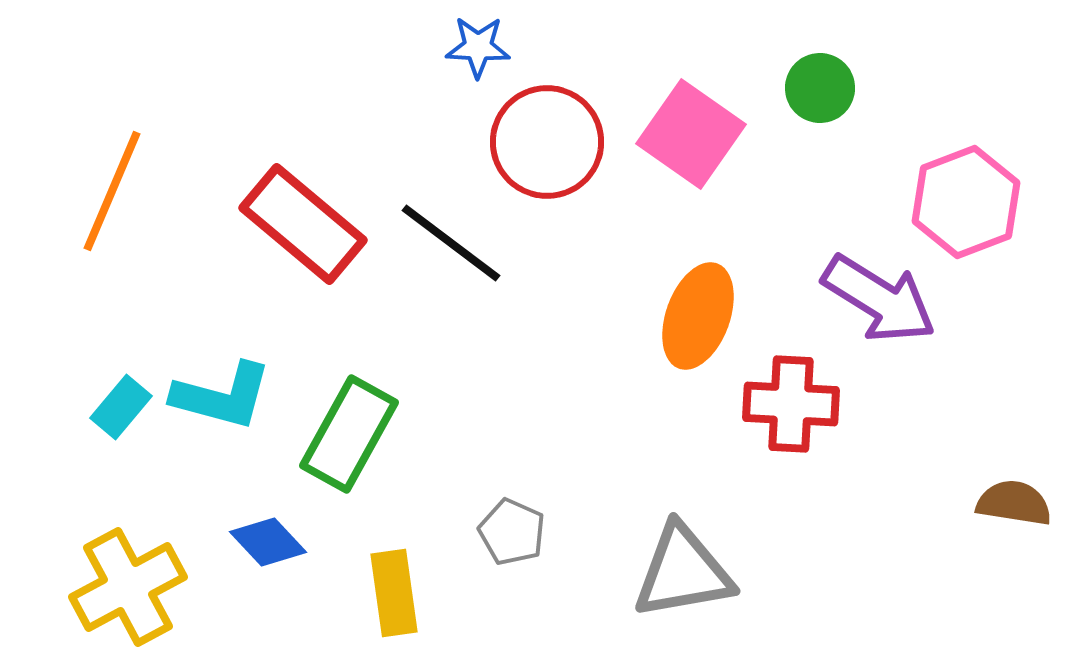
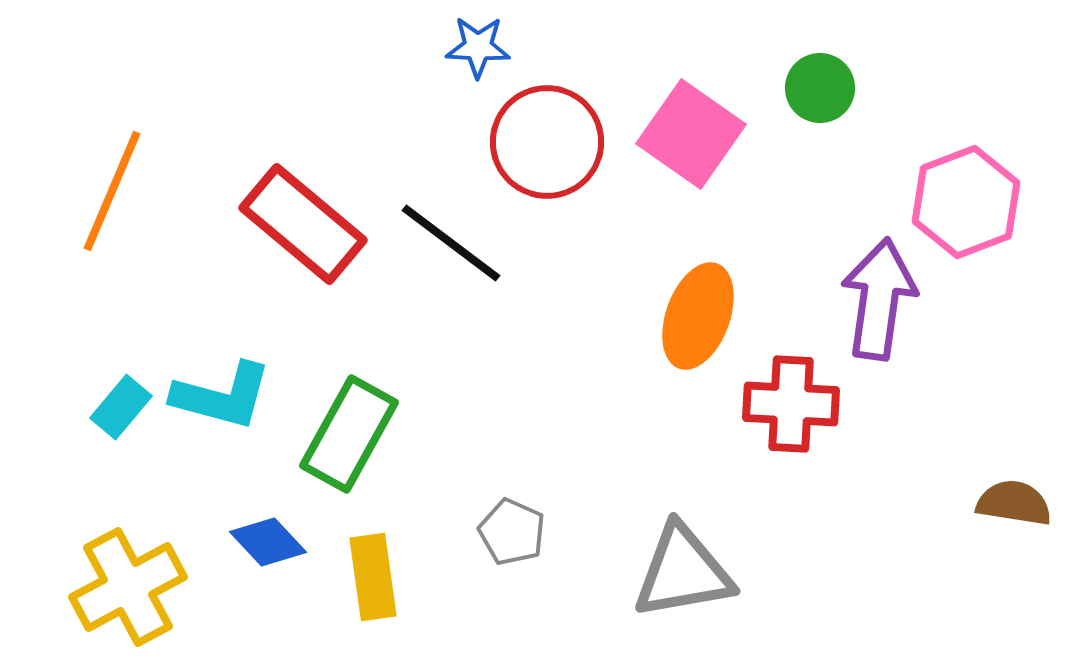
purple arrow: rotated 114 degrees counterclockwise
yellow rectangle: moved 21 px left, 16 px up
